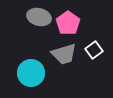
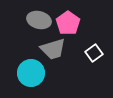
gray ellipse: moved 3 px down
white square: moved 3 px down
gray trapezoid: moved 11 px left, 5 px up
